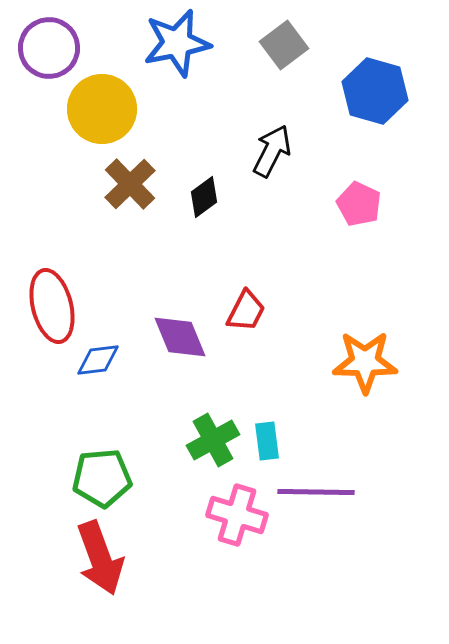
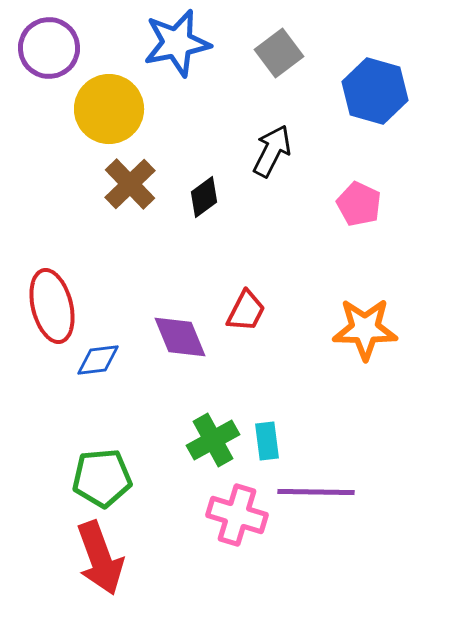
gray square: moved 5 px left, 8 px down
yellow circle: moved 7 px right
orange star: moved 33 px up
